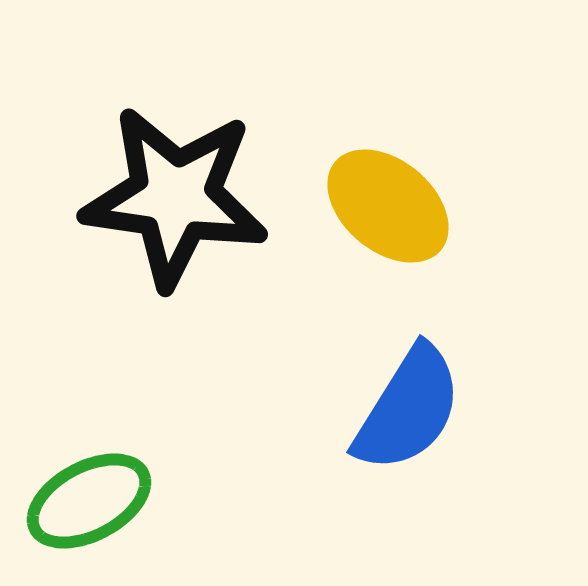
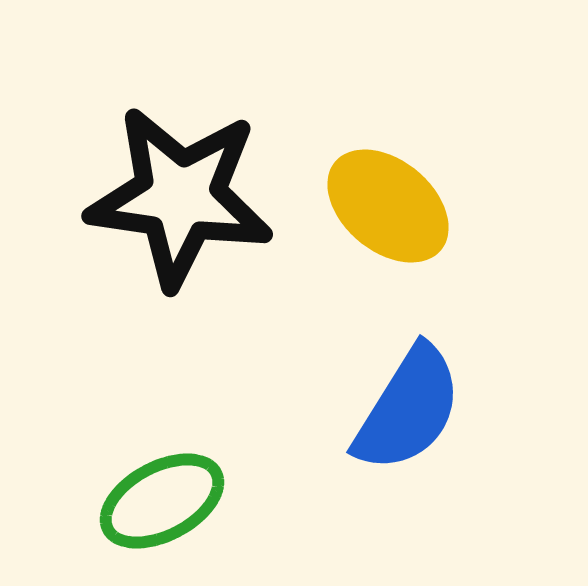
black star: moved 5 px right
green ellipse: moved 73 px right
